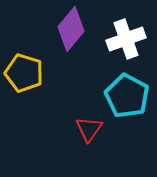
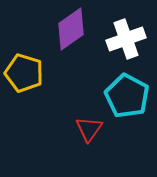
purple diamond: rotated 15 degrees clockwise
